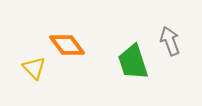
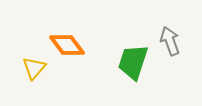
green trapezoid: rotated 36 degrees clockwise
yellow triangle: rotated 25 degrees clockwise
